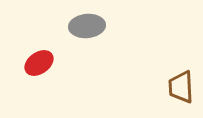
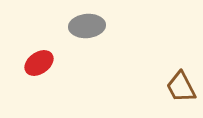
brown trapezoid: rotated 24 degrees counterclockwise
